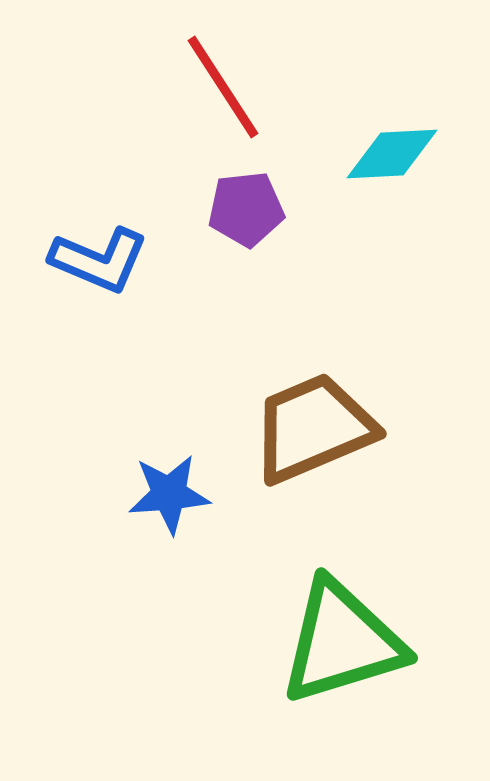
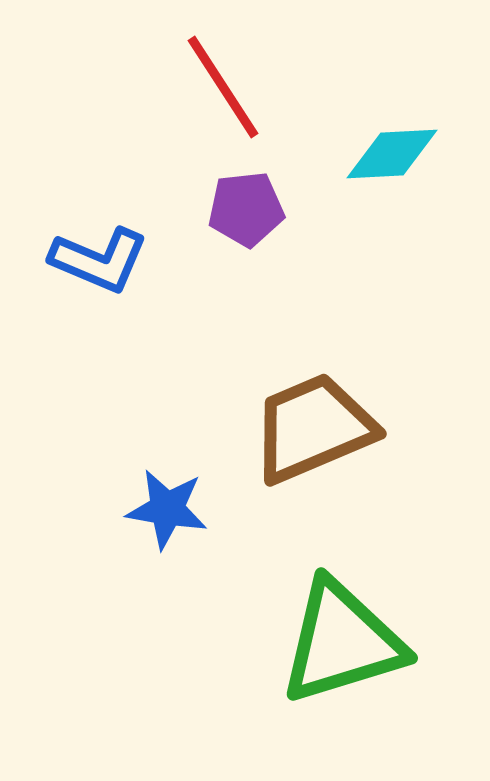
blue star: moved 2 px left, 15 px down; rotated 14 degrees clockwise
